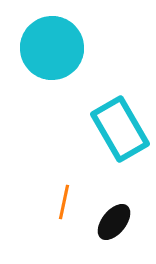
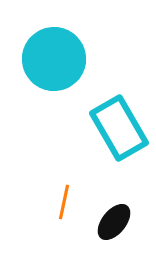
cyan circle: moved 2 px right, 11 px down
cyan rectangle: moved 1 px left, 1 px up
